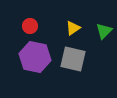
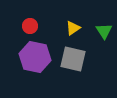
green triangle: rotated 18 degrees counterclockwise
